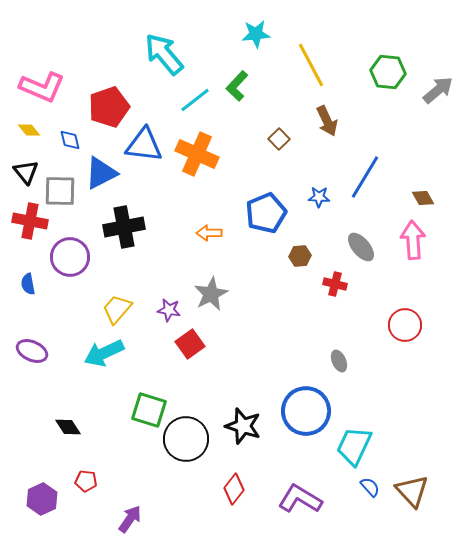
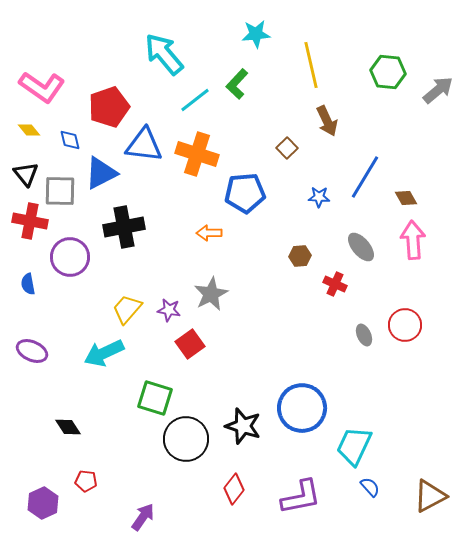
yellow line at (311, 65): rotated 15 degrees clockwise
green L-shape at (237, 86): moved 2 px up
pink L-shape at (42, 87): rotated 12 degrees clockwise
brown square at (279, 139): moved 8 px right, 9 px down
orange cross at (197, 154): rotated 6 degrees counterclockwise
black triangle at (26, 172): moved 2 px down
brown diamond at (423, 198): moved 17 px left
blue pentagon at (266, 213): moved 21 px left, 20 px up; rotated 18 degrees clockwise
red cross at (335, 284): rotated 10 degrees clockwise
yellow trapezoid at (117, 309): moved 10 px right
gray ellipse at (339, 361): moved 25 px right, 26 px up
green square at (149, 410): moved 6 px right, 12 px up
blue circle at (306, 411): moved 4 px left, 3 px up
brown triangle at (412, 491): moved 18 px right, 5 px down; rotated 45 degrees clockwise
purple hexagon at (42, 499): moved 1 px right, 4 px down
purple L-shape at (300, 499): moved 1 px right, 2 px up; rotated 138 degrees clockwise
purple arrow at (130, 519): moved 13 px right, 2 px up
